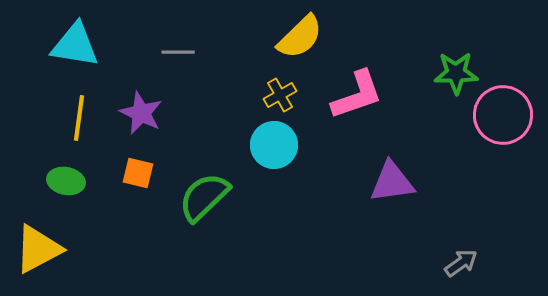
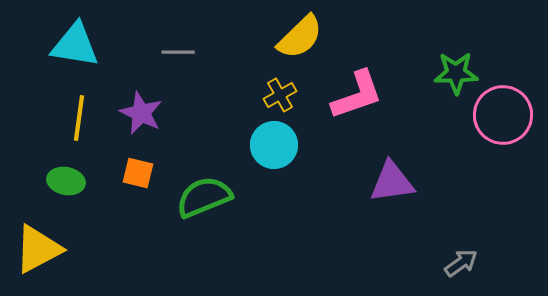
green semicircle: rotated 22 degrees clockwise
